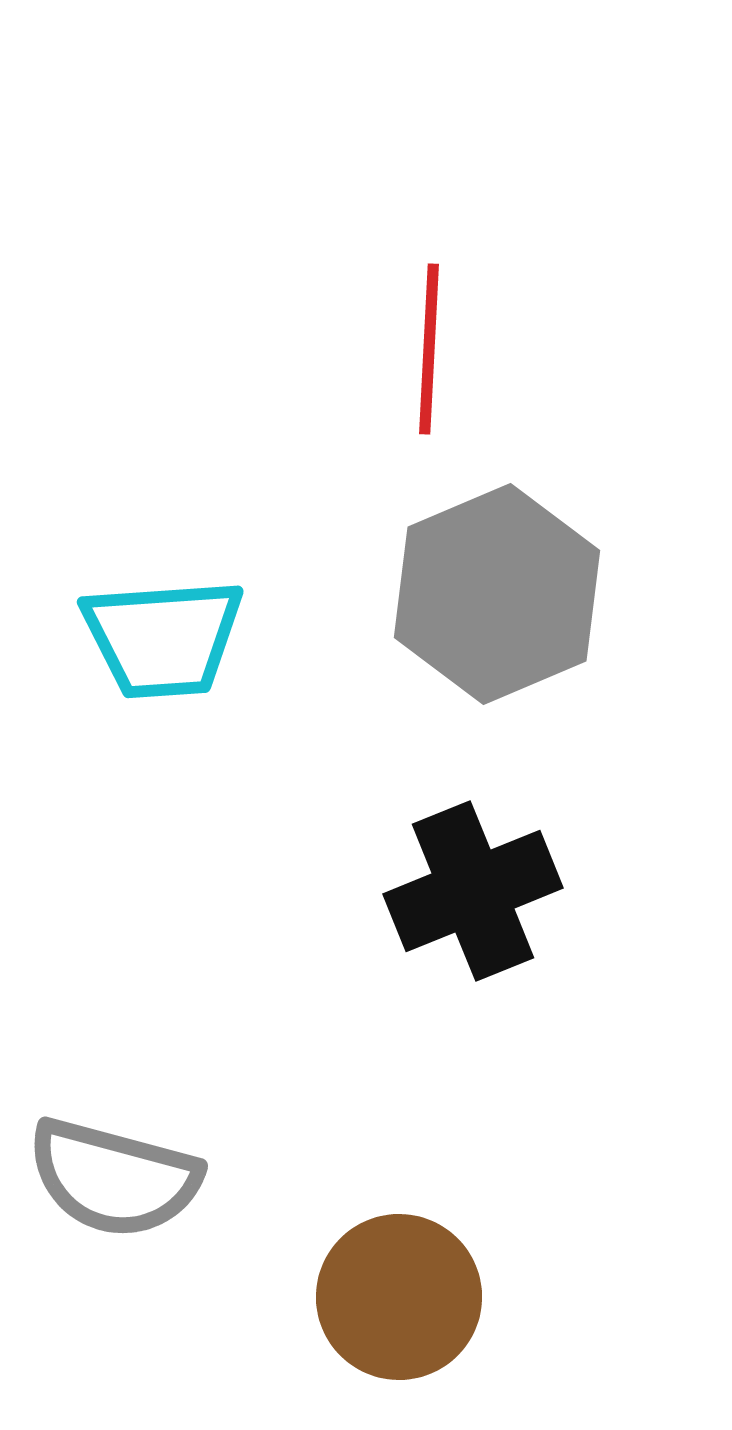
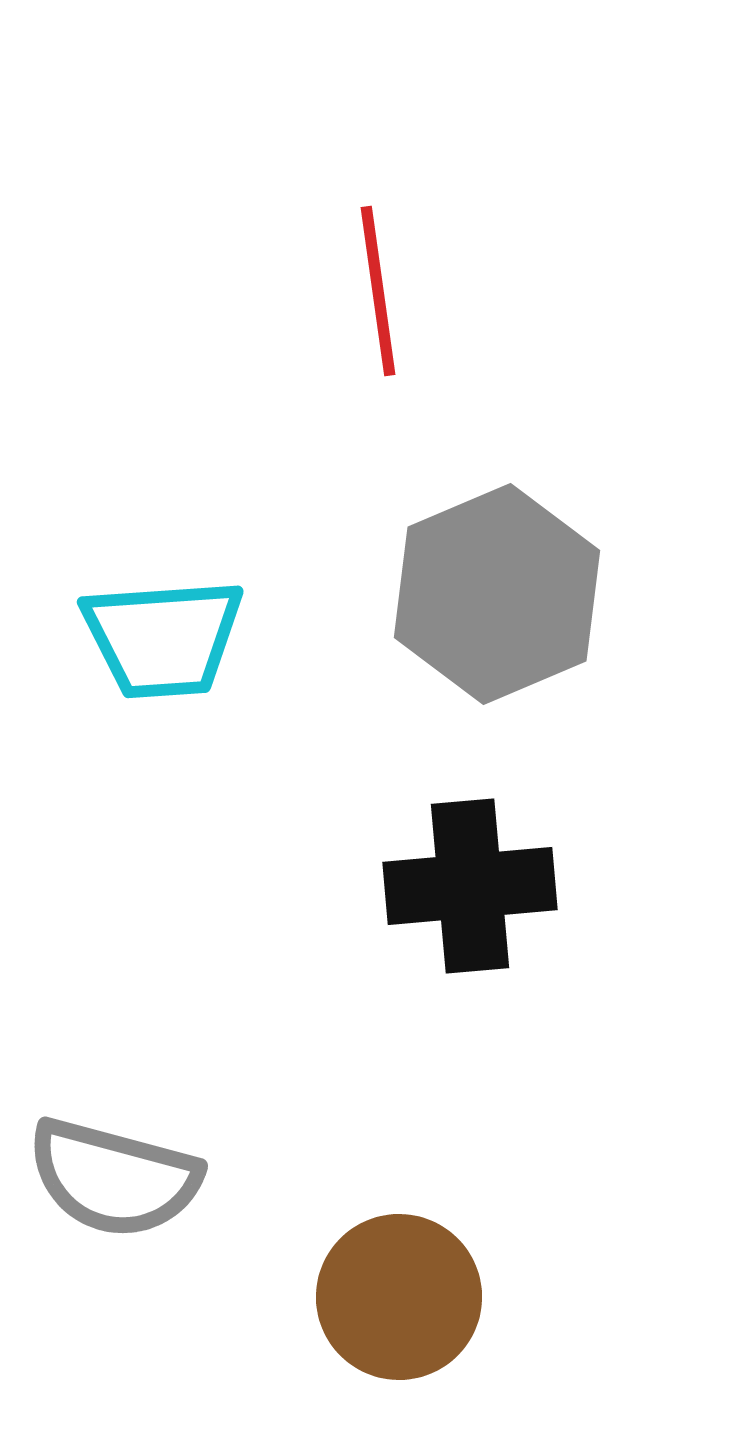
red line: moved 51 px left, 58 px up; rotated 11 degrees counterclockwise
black cross: moved 3 px left, 5 px up; rotated 17 degrees clockwise
